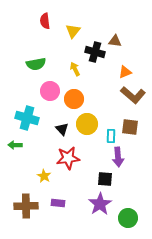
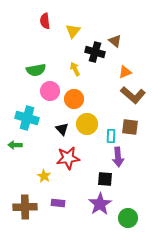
brown triangle: rotated 32 degrees clockwise
green semicircle: moved 6 px down
brown cross: moved 1 px left, 1 px down
